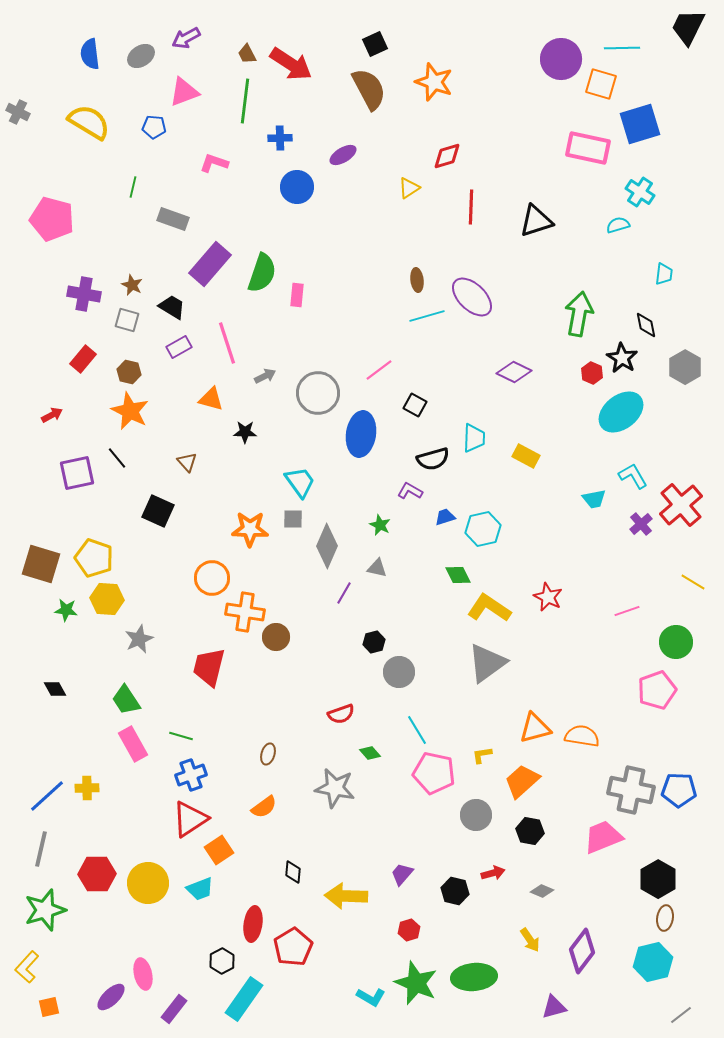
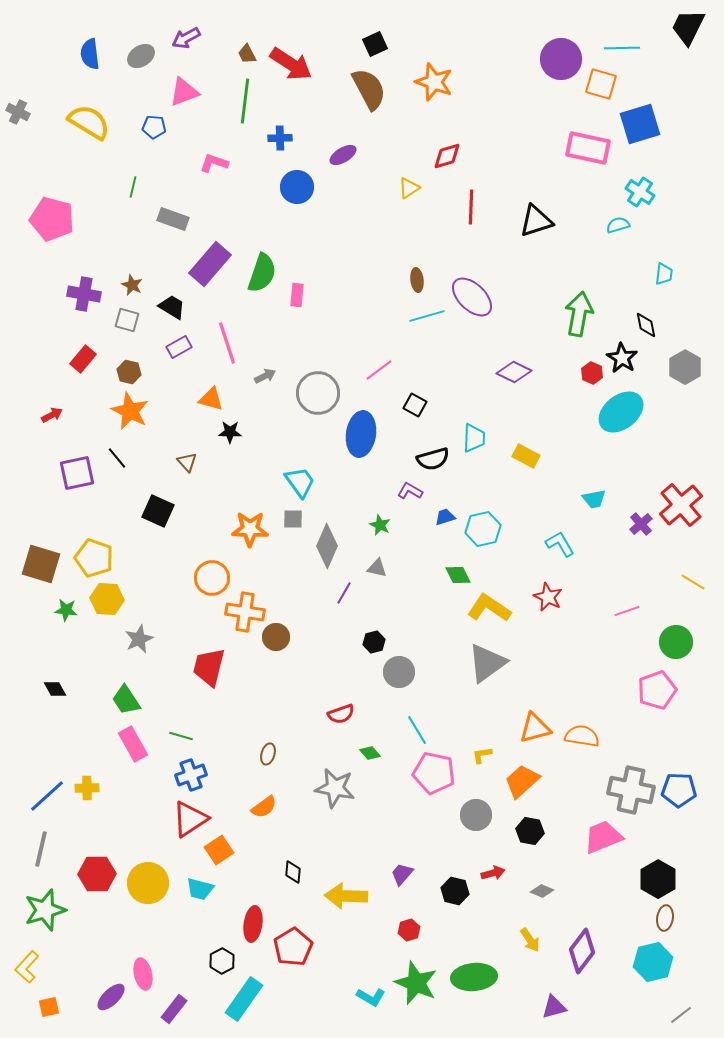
black star at (245, 432): moved 15 px left
cyan L-shape at (633, 476): moved 73 px left, 68 px down
cyan trapezoid at (200, 889): rotated 36 degrees clockwise
